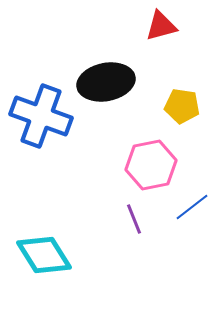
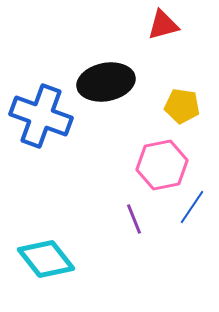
red triangle: moved 2 px right, 1 px up
pink hexagon: moved 11 px right
blue line: rotated 18 degrees counterclockwise
cyan diamond: moved 2 px right, 4 px down; rotated 6 degrees counterclockwise
